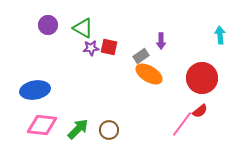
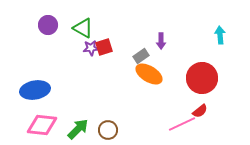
red square: moved 5 px left; rotated 30 degrees counterclockwise
pink line: rotated 28 degrees clockwise
brown circle: moved 1 px left
